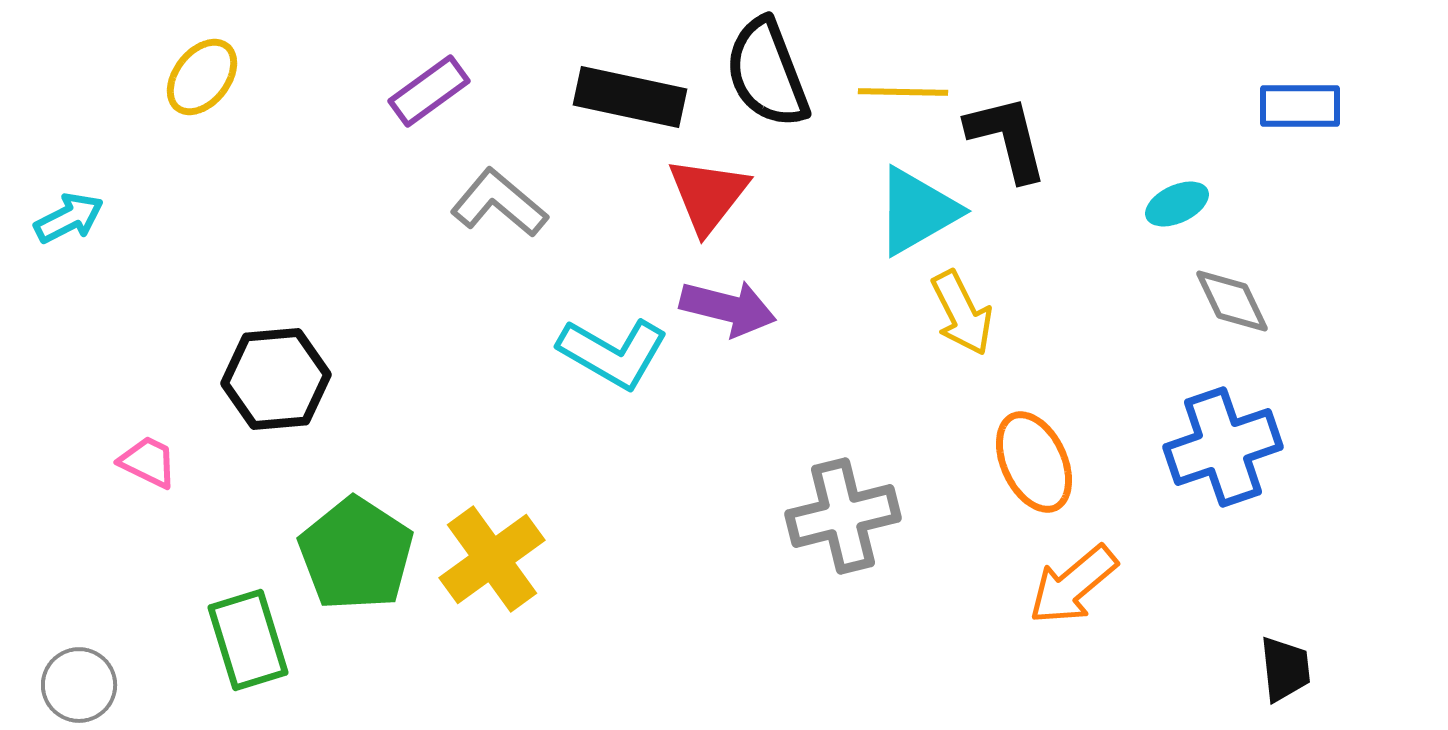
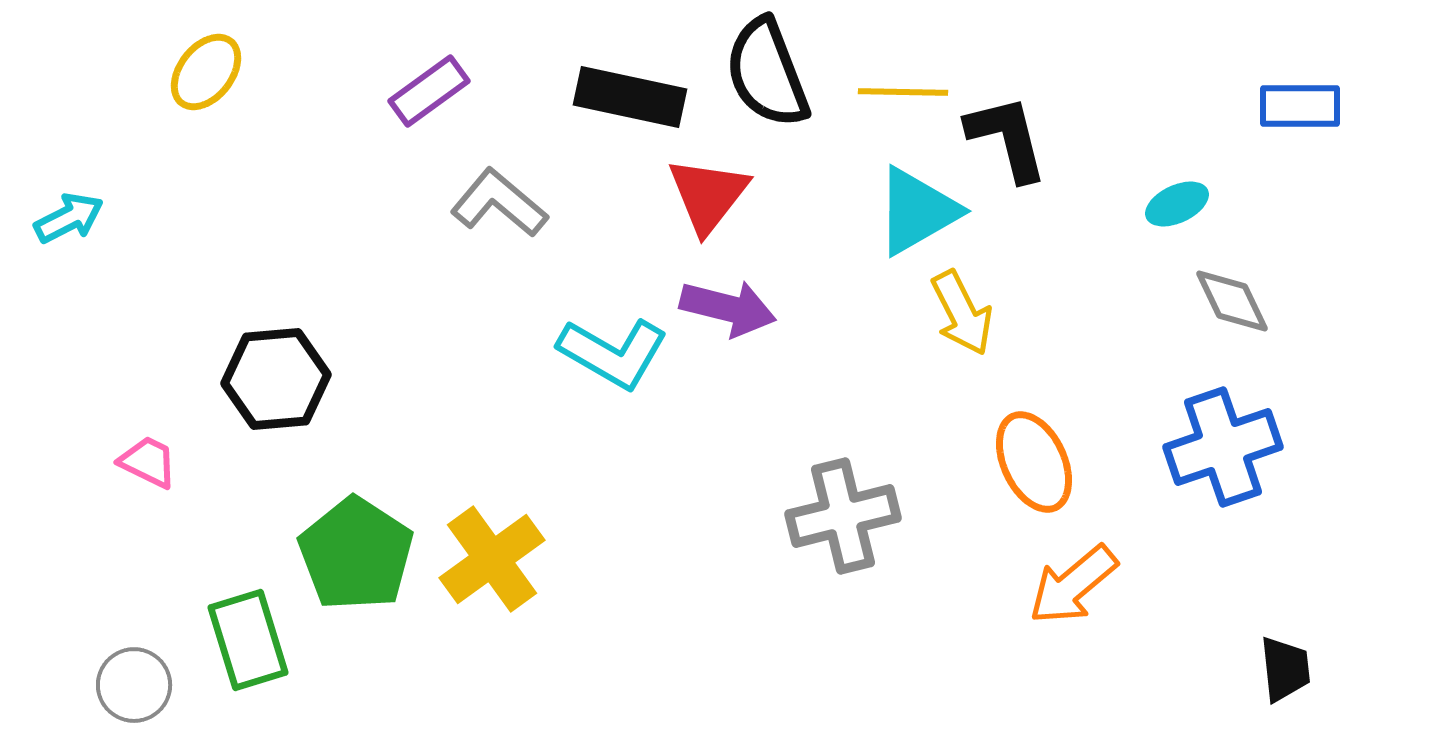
yellow ellipse: moved 4 px right, 5 px up
gray circle: moved 55 px right
